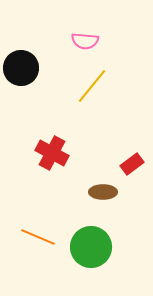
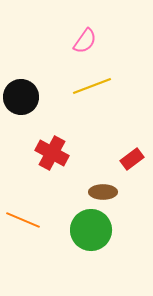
pink semicircle: rotated 60 degrees counterclockwise
black circle: moved 29 px down
yellow line: rotated 30 degrees clockwise
red rectangle: moved 5 px up
orange line: moved 15 px left, 17 px up
green circle: moved 17 px up
